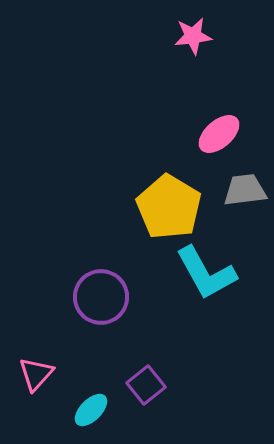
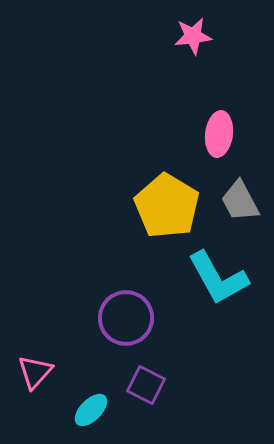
pink ellipse: rotated 42 degrees counterclockwise
gray trapezoid: moved 5 px left, 11 px down; rotated 111 degrees counterclockwise
yellow pentagon: moved 2 px left, 1 px up
cyan L-shape: moved 12 px right, 5 px down
purple circle: moved 25 px right, 21 px down
pink triangle: moved 1 px left, 2 px up
purple square: rotated 24 degrees counterclockwise
